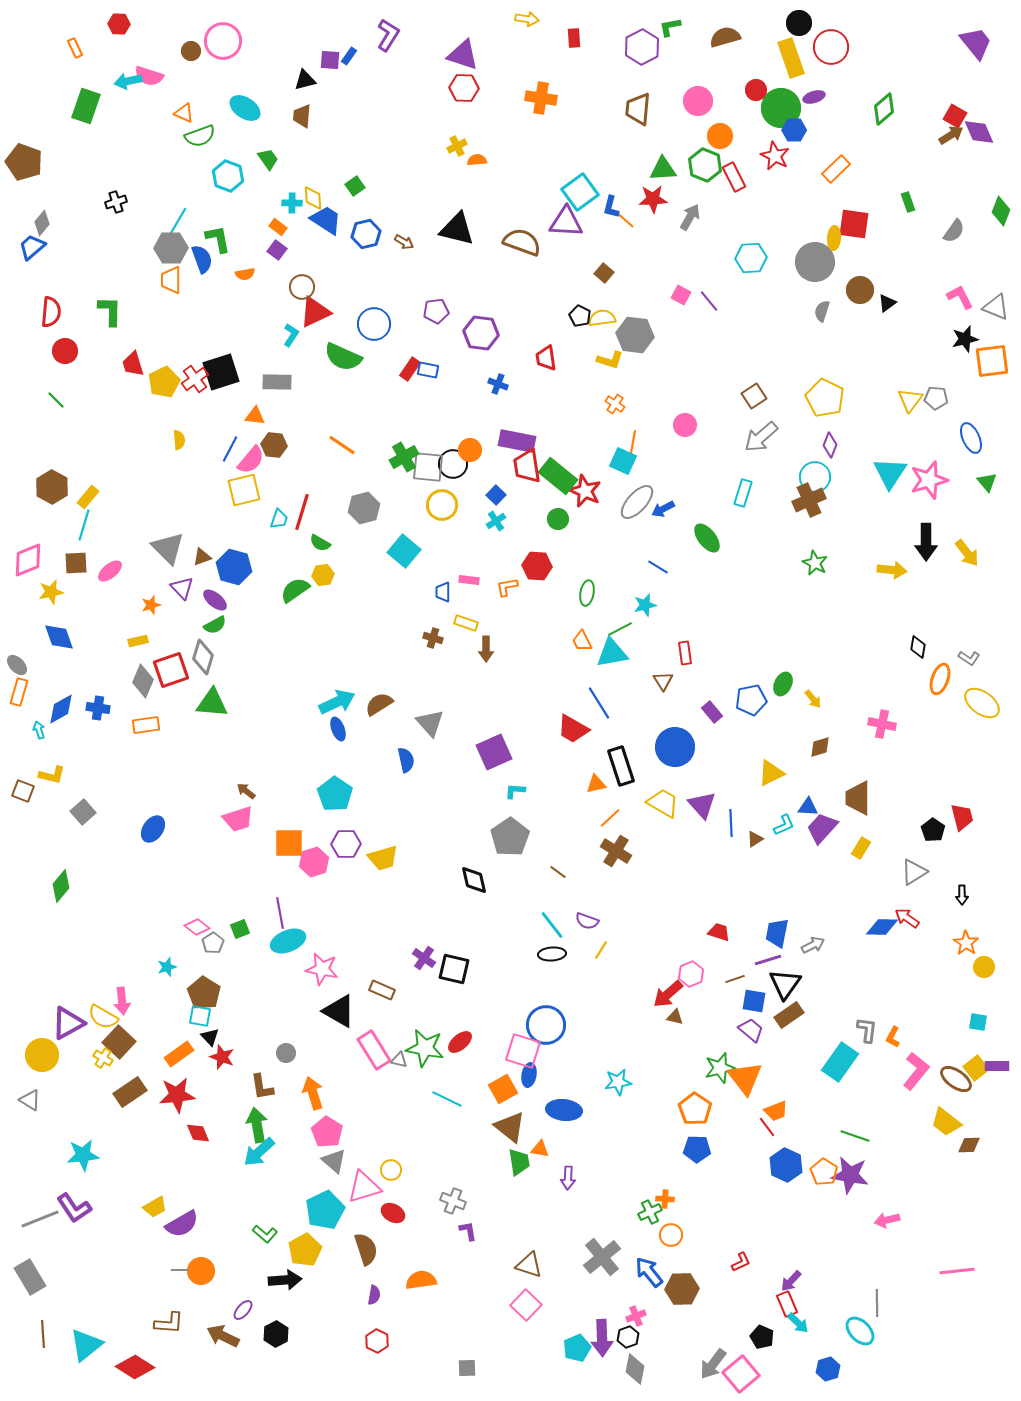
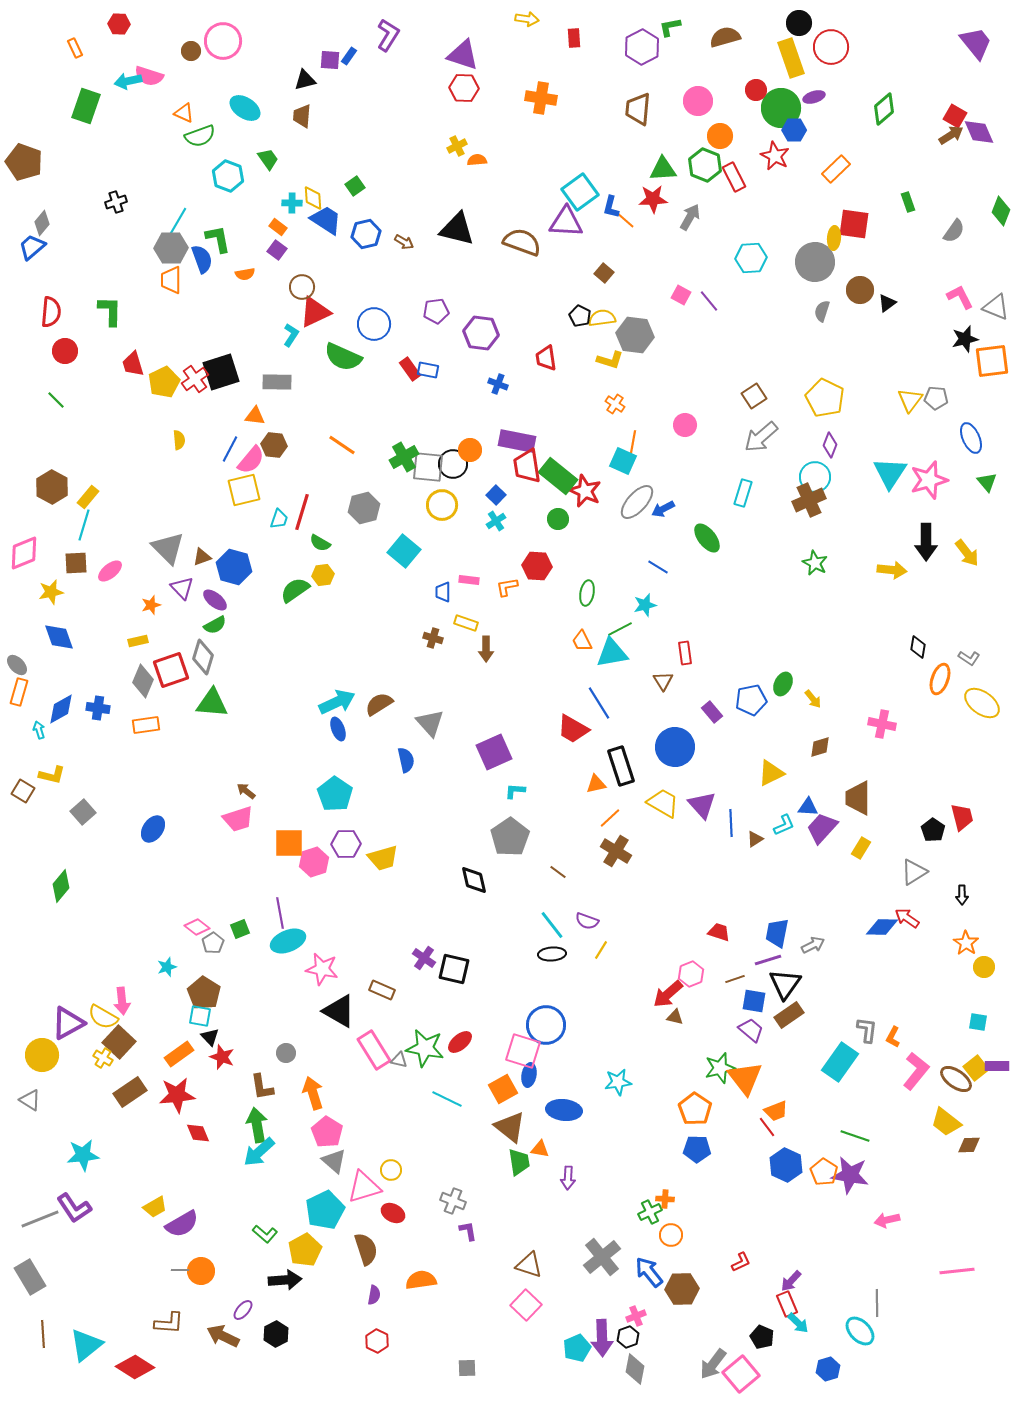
red rectangle at (410, 369): rotated 70 degrees counterclockwise
pink diamond at (28, 560): moved 4 px left, 7 px up
brown square at (23, 791): rotated 10 degrees clockwise
